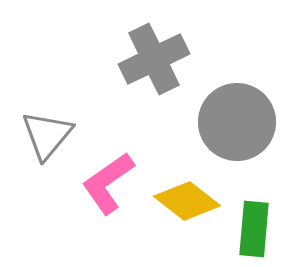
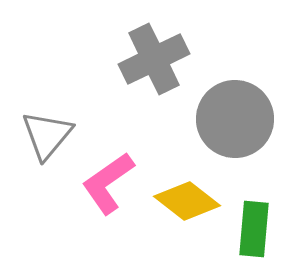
gray circle: moved 2 px left, 3 px up
